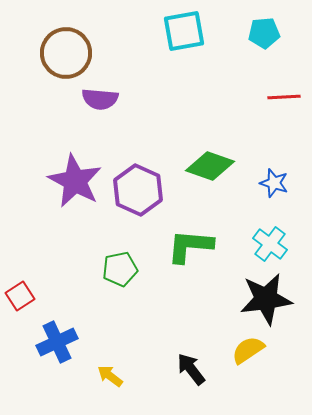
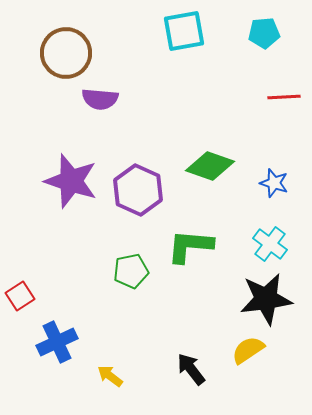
purple star: moved 4 px left; rotated 10 degrees counterclockwise
green pentagon: moved 11 px right, 2 px down
